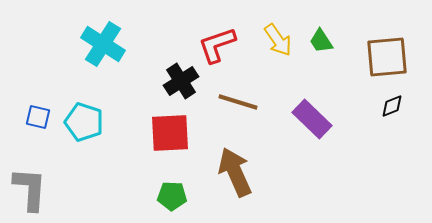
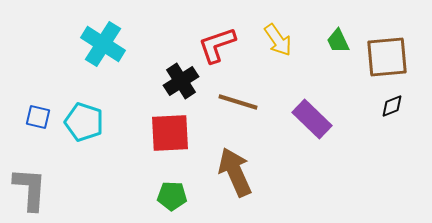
green trapezoid: moved 17 px right; rotated 8 degrees clockwise
